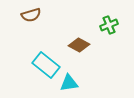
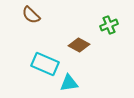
brown semicircle: rotated 60 degrees clockwise
cyan rectangle: moved 1 px left, 1 px up; rotated 16 degrees counterclockwise
